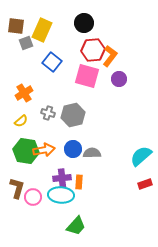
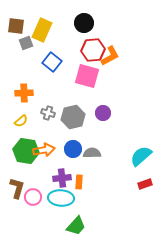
orange L-shape: rotated 25 degrees clockwise
purple circle: moved 16 px left, 34 px down
orange cross: rotated 30 degrees clockwise
gray hexagon: moved 2 px down
cyan ellipse: moved 3 px down
